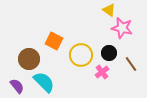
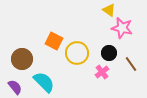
yellow circle: moved 4 px left, 2 px up
brown circle: moved 7 px left
purple semicircle: moved 2 px left, 1 px down
